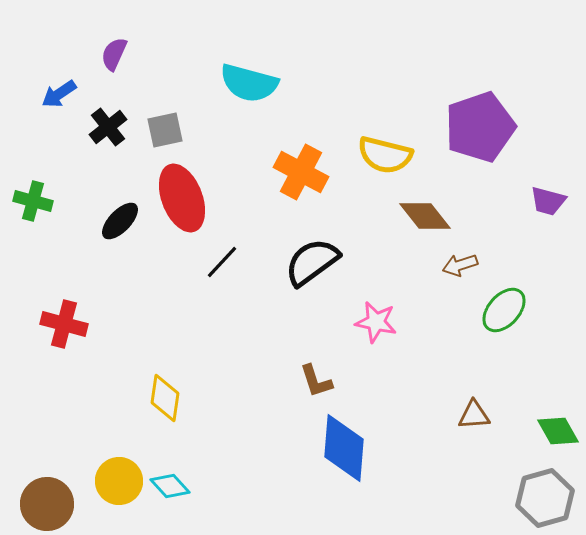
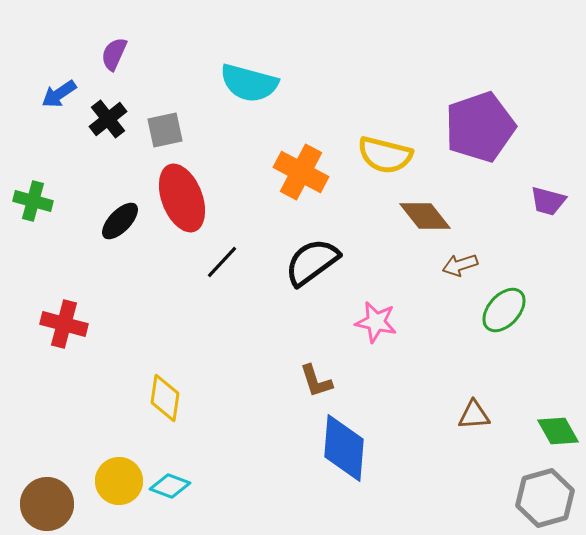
black cross: moved 8 px up
cyan diamond: rotated 27 degrees counterclockwise
